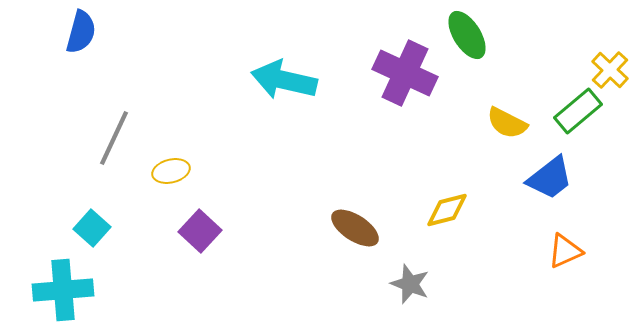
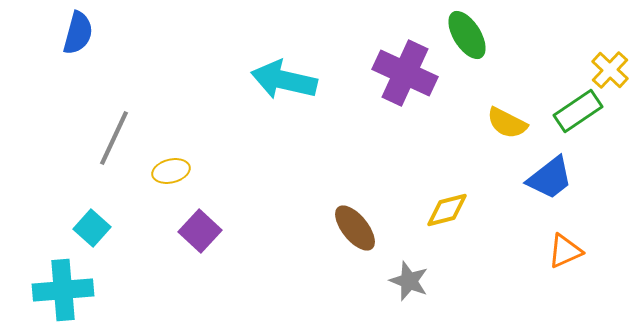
blue semicircle: moved 3 px left, 1 px down
green rectangle: rotated 6 degrees clockwise
brown ellipse: rotated 18 degrees clockwise
gray star: moved 1 px left, 3 px up
